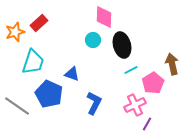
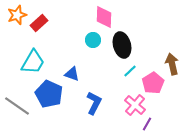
orange star: moved 2 px right, 17 px up
cyan trapezoid: rotated 12 degrees clockwise
cyan line: moved 1 px left, 1 px down; rotated 16 degrees counterclockwise
pink cross: rotated 25 degrees counterclockwise
